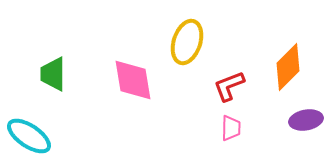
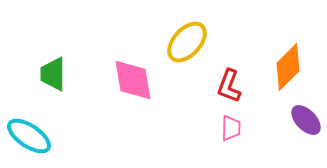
yellow ellipse: rotated 24 degrees clockwise
red L-shape: rotated 48 degrees counterclockwise
purple ellipse: rotated 56 degrees clockwise
